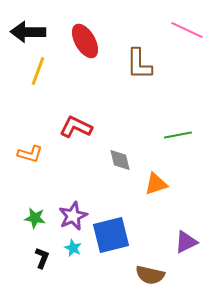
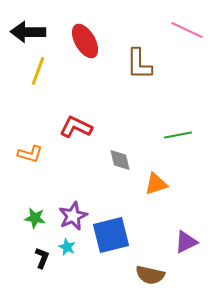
cyan star: moved 6 px left, 1 px up
